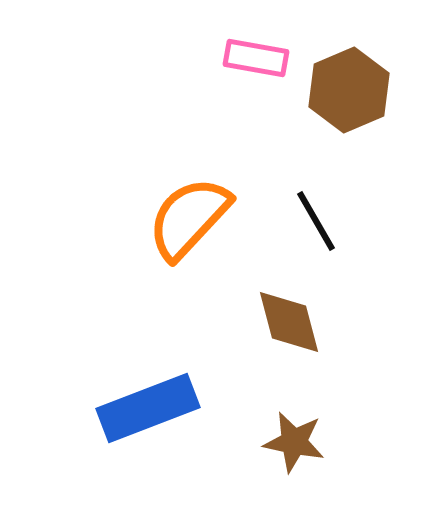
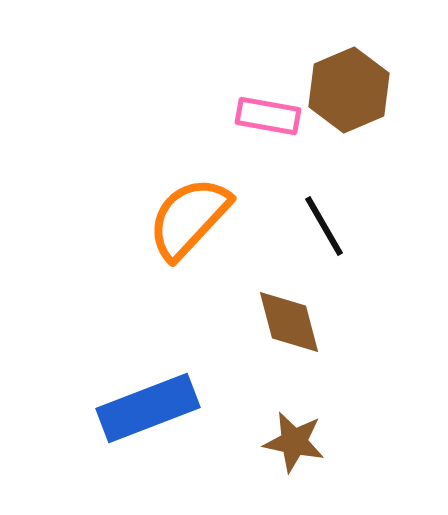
pink rectangle: moved 12 px right, 58 px down
black line: moved 8 px right, 5 px down
